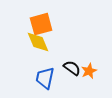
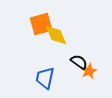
yellow diamond: moved 18 px right, 7 px up
black semicircle: moved 7 px right, 6 px up
